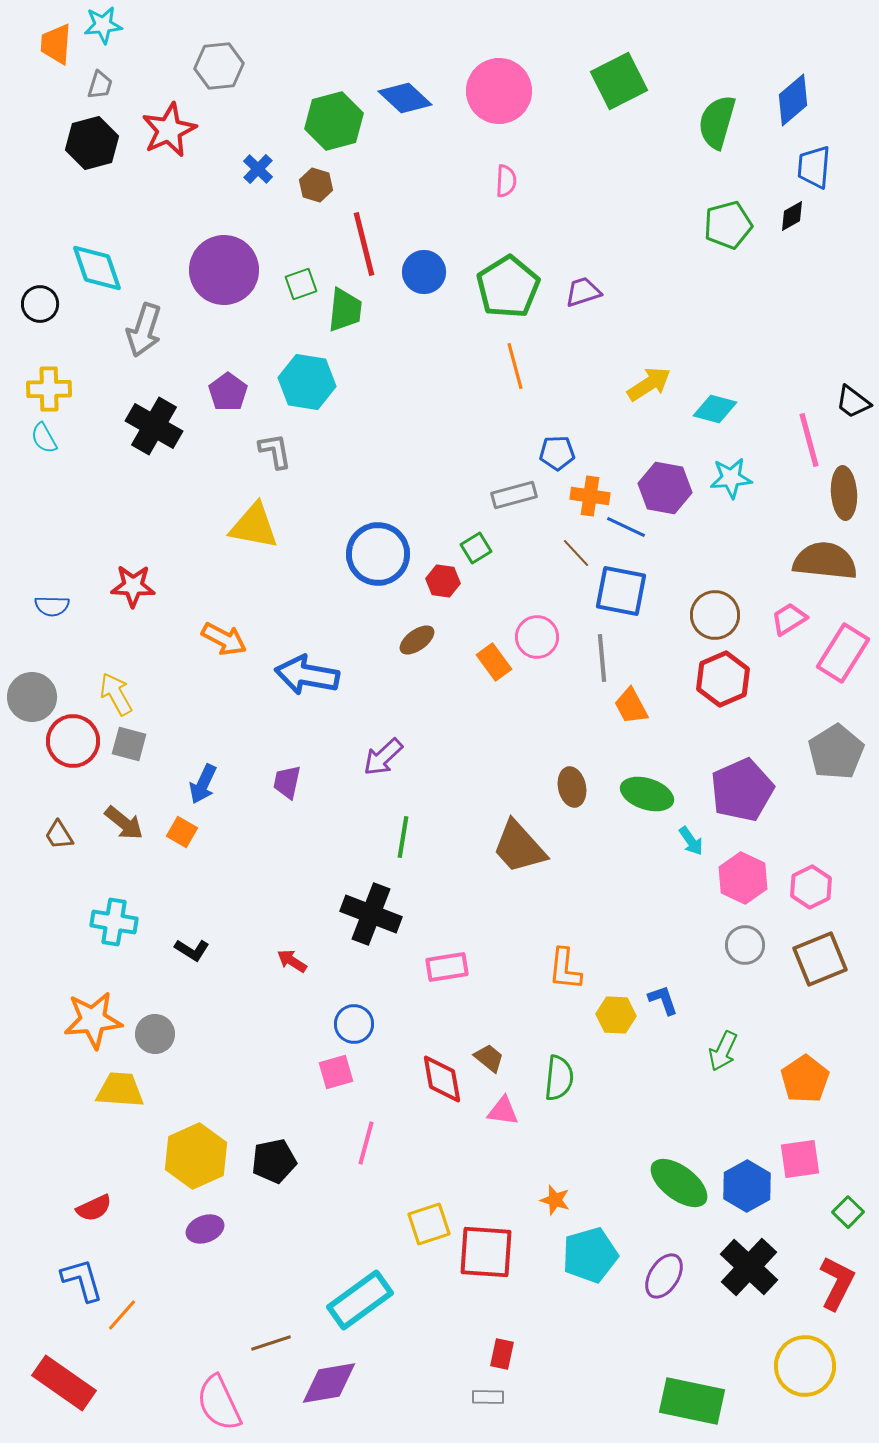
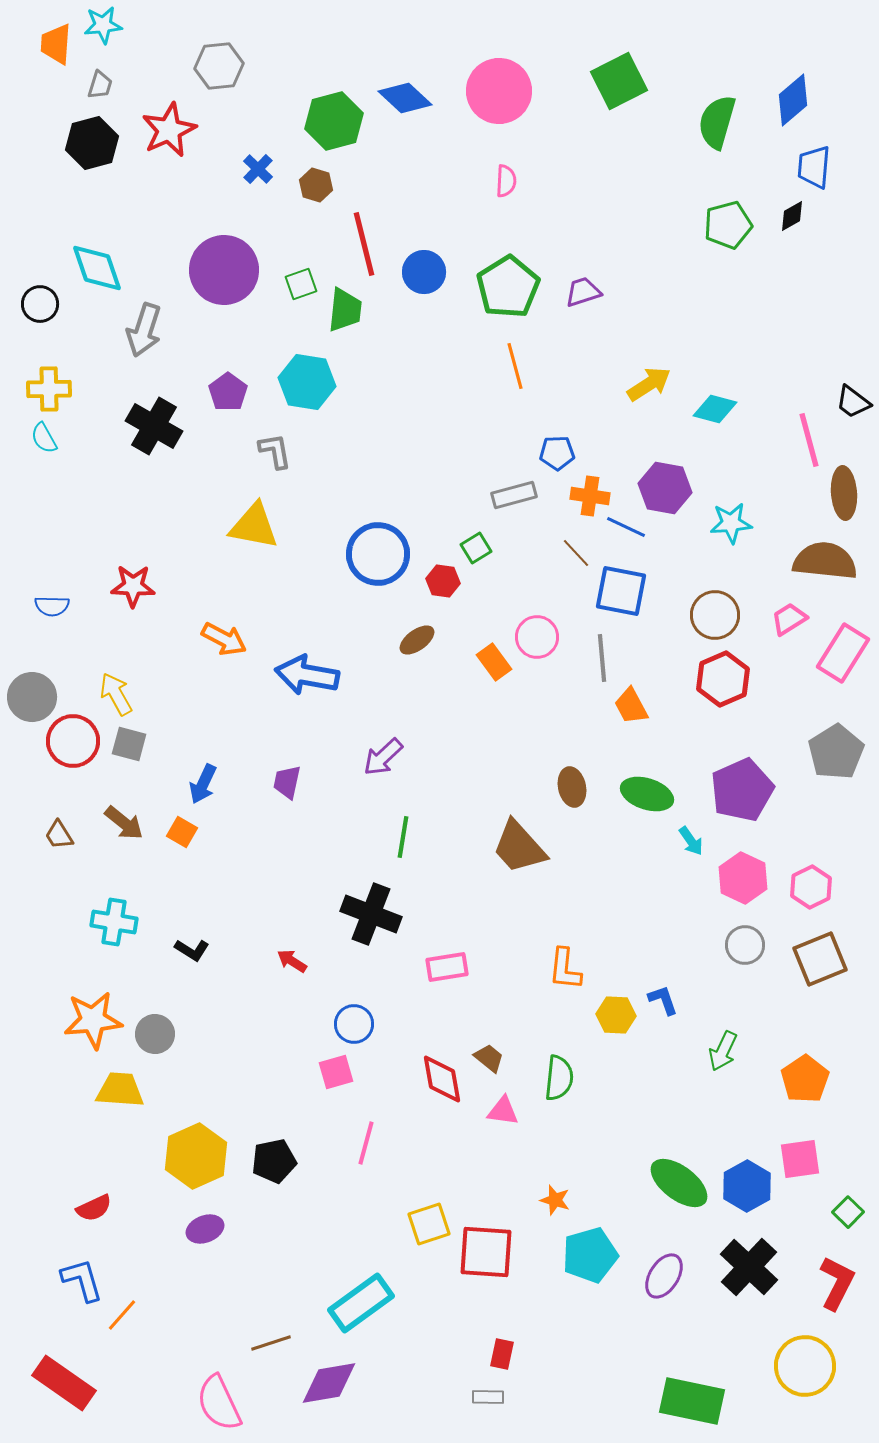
cyan star at (731, 478): moved 45 px down
cyan rectangle at (360, 1300): moved 1 px right, 3 px down
